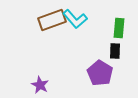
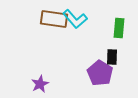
brown rectangle: moved 2 px right, 1 px up; rotated 28 degrees clockwise
black rectangle: moved 3 px left, 6 px down
purple star: moved 1 px up; rotated 18 degrees clockwise
